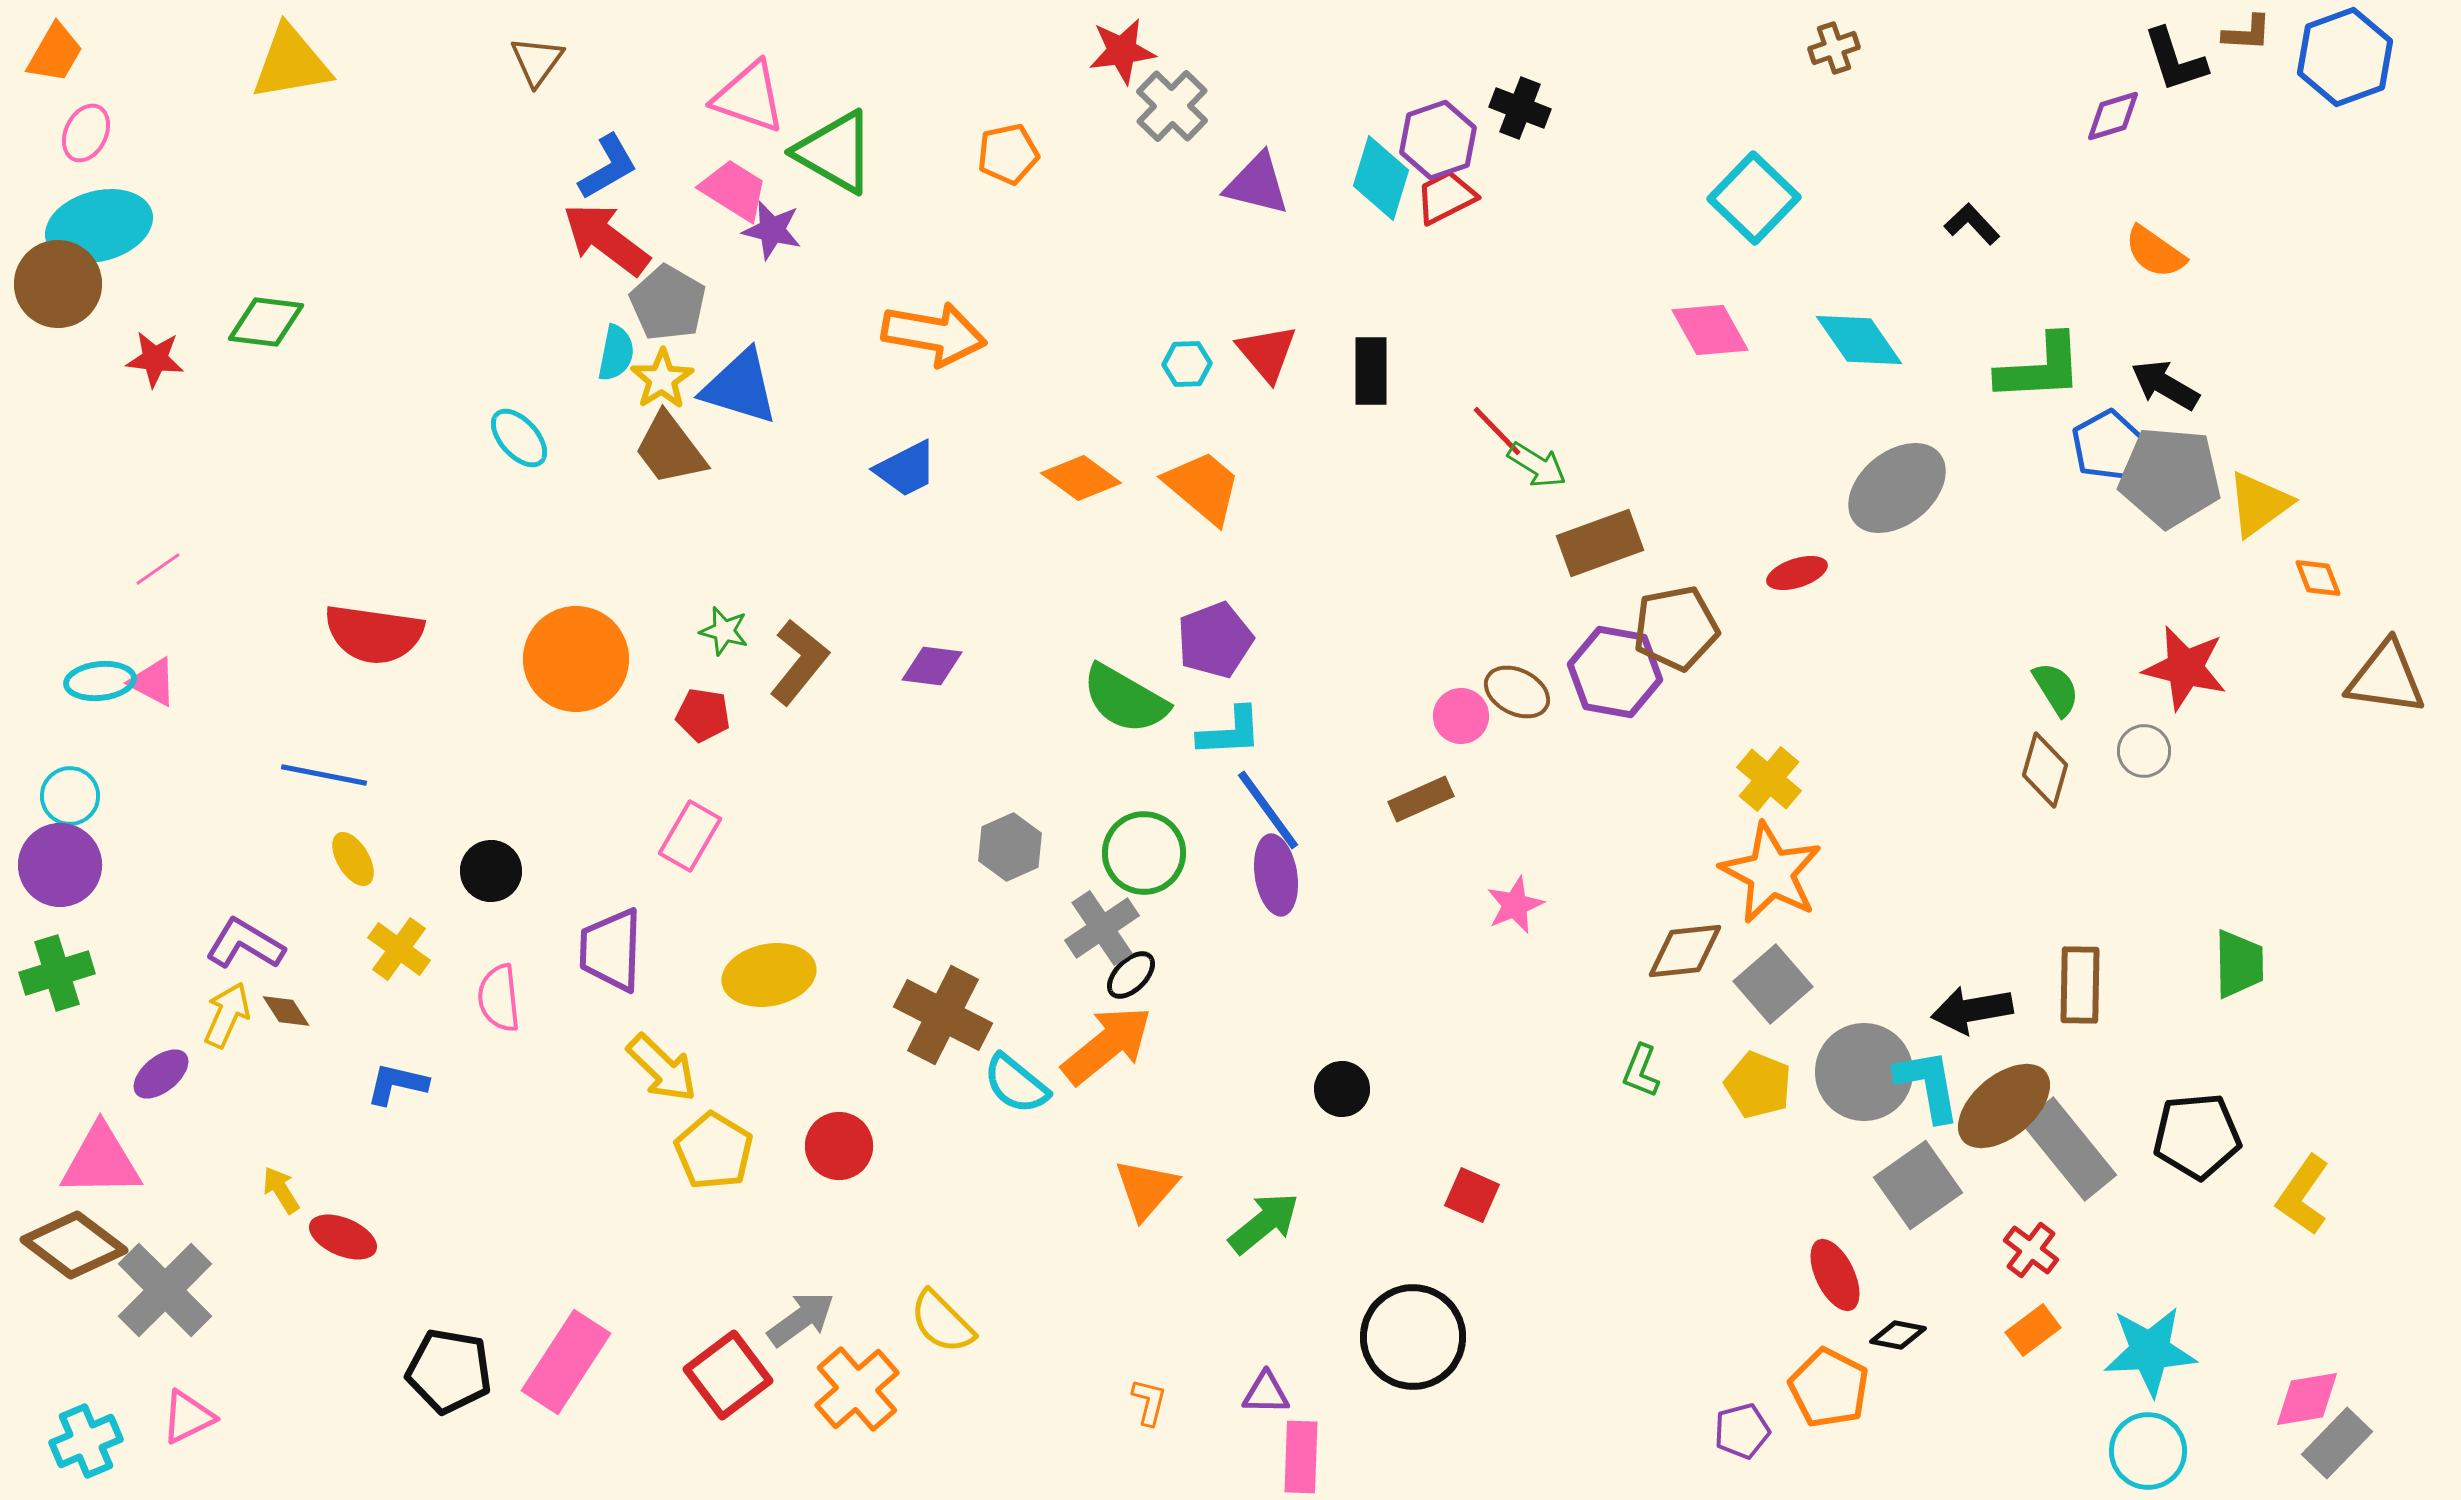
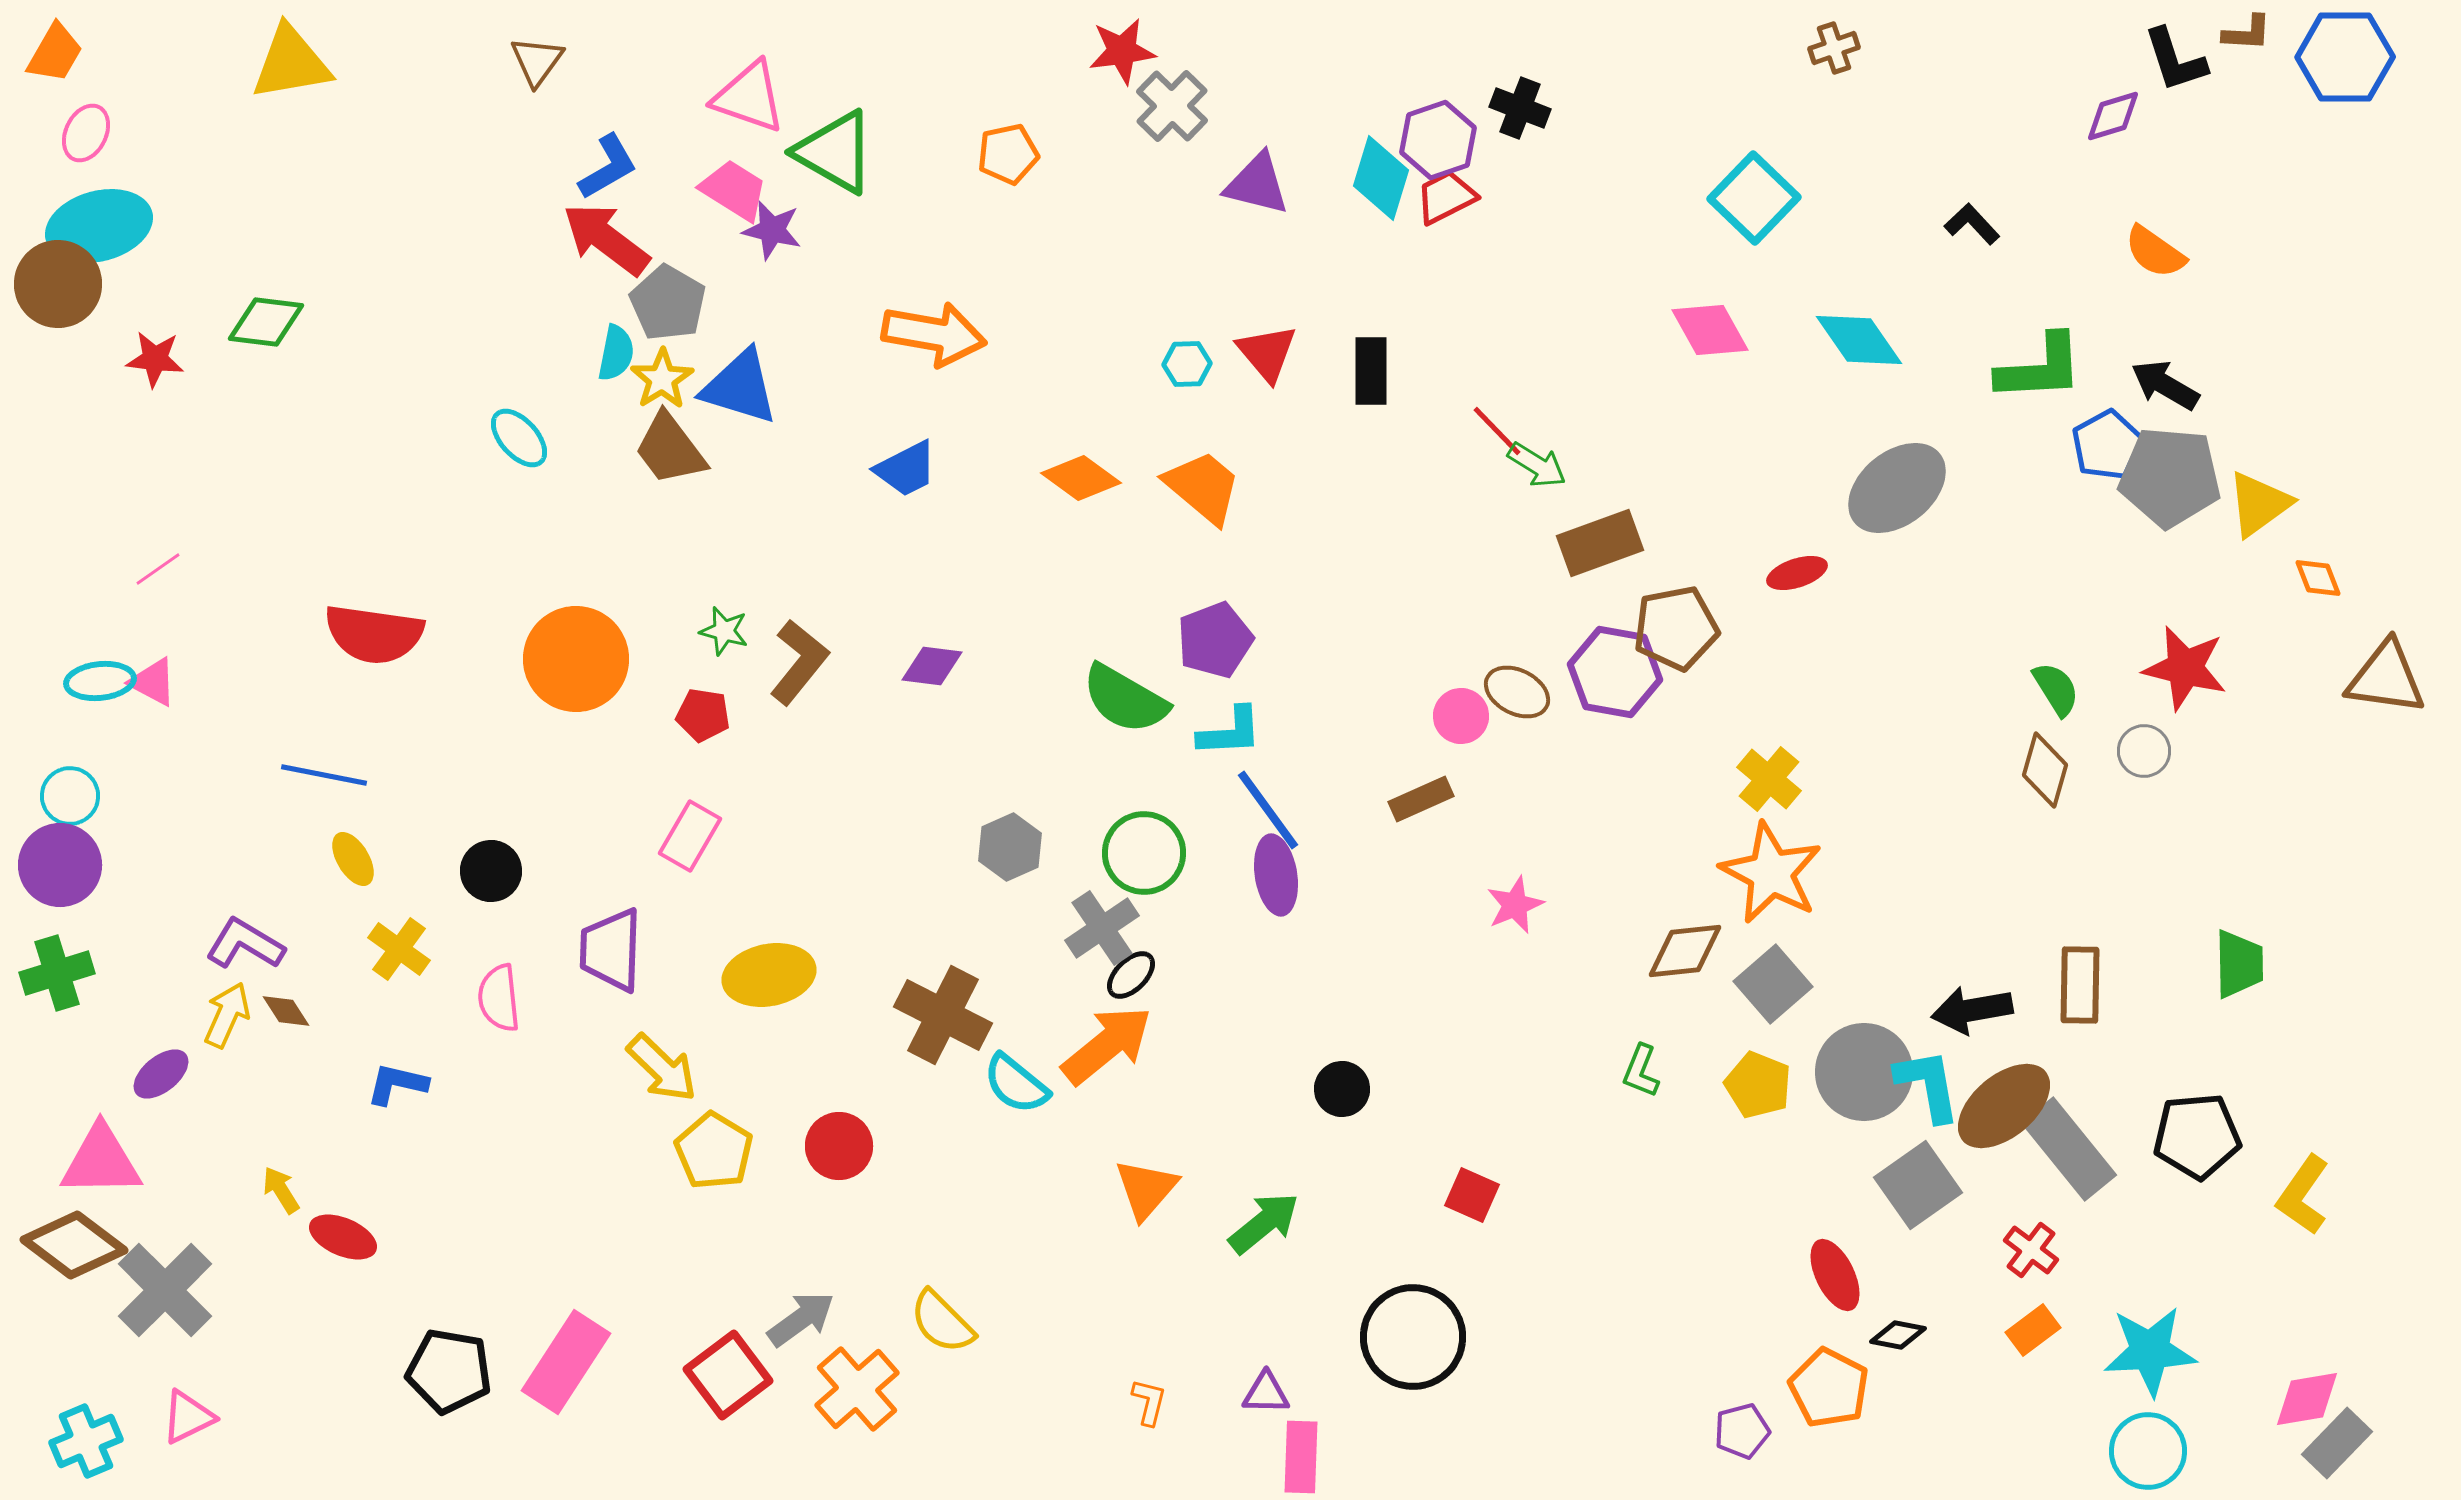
blue hexagon at (2345, 57): rotated 20 degrees clockwise
